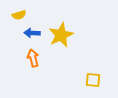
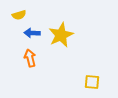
orange arrow: moved 3 px left
yellow square: moved 1 px left, 2 px down
